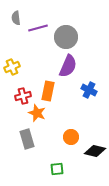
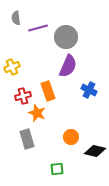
orange rectangle: rotated 30 degrees counterclockwise
